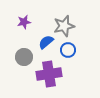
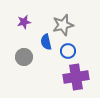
gray star: moved 1 px left, 1 px up
blue semicircle: rotated 63 degrees counterclockwise
blue circle: moved 1 px down
purple cross: moved 27 px right, 3 px down
